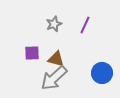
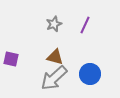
purple square: moved 21 px left, 6 px down; rotated 14 degrees clockwise
brown triangle: moved 1 px left, 2 px up
blue circle: moved 12 px left, 1 px down
